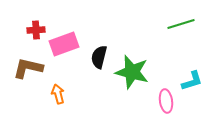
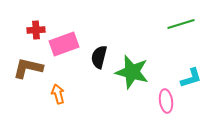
cyan L-shape: moved 1 px left, 3 px up
